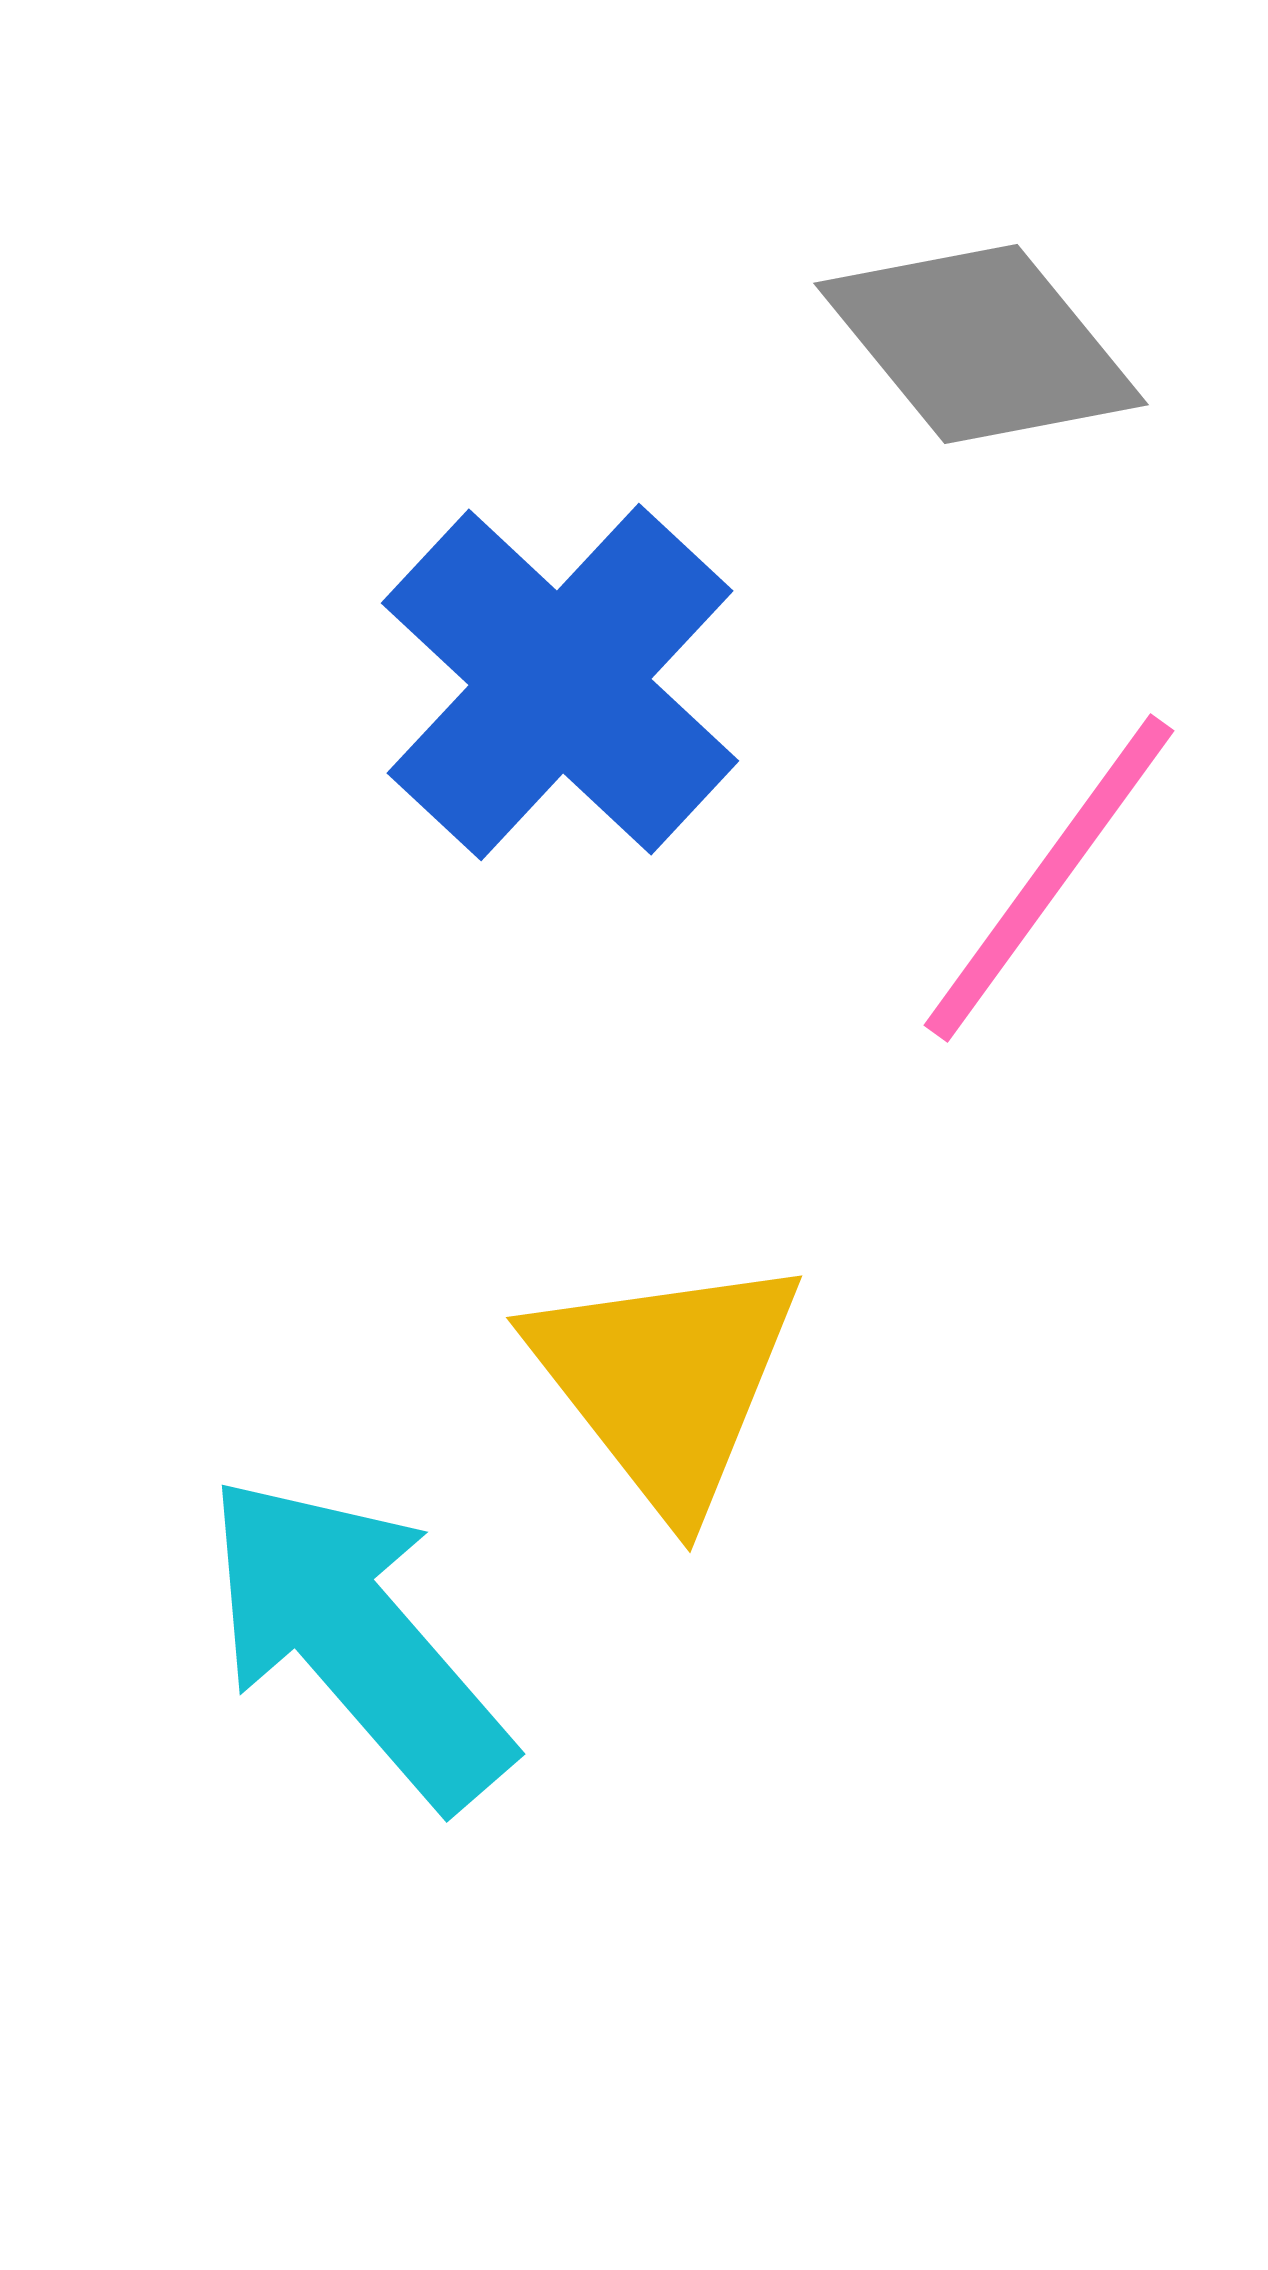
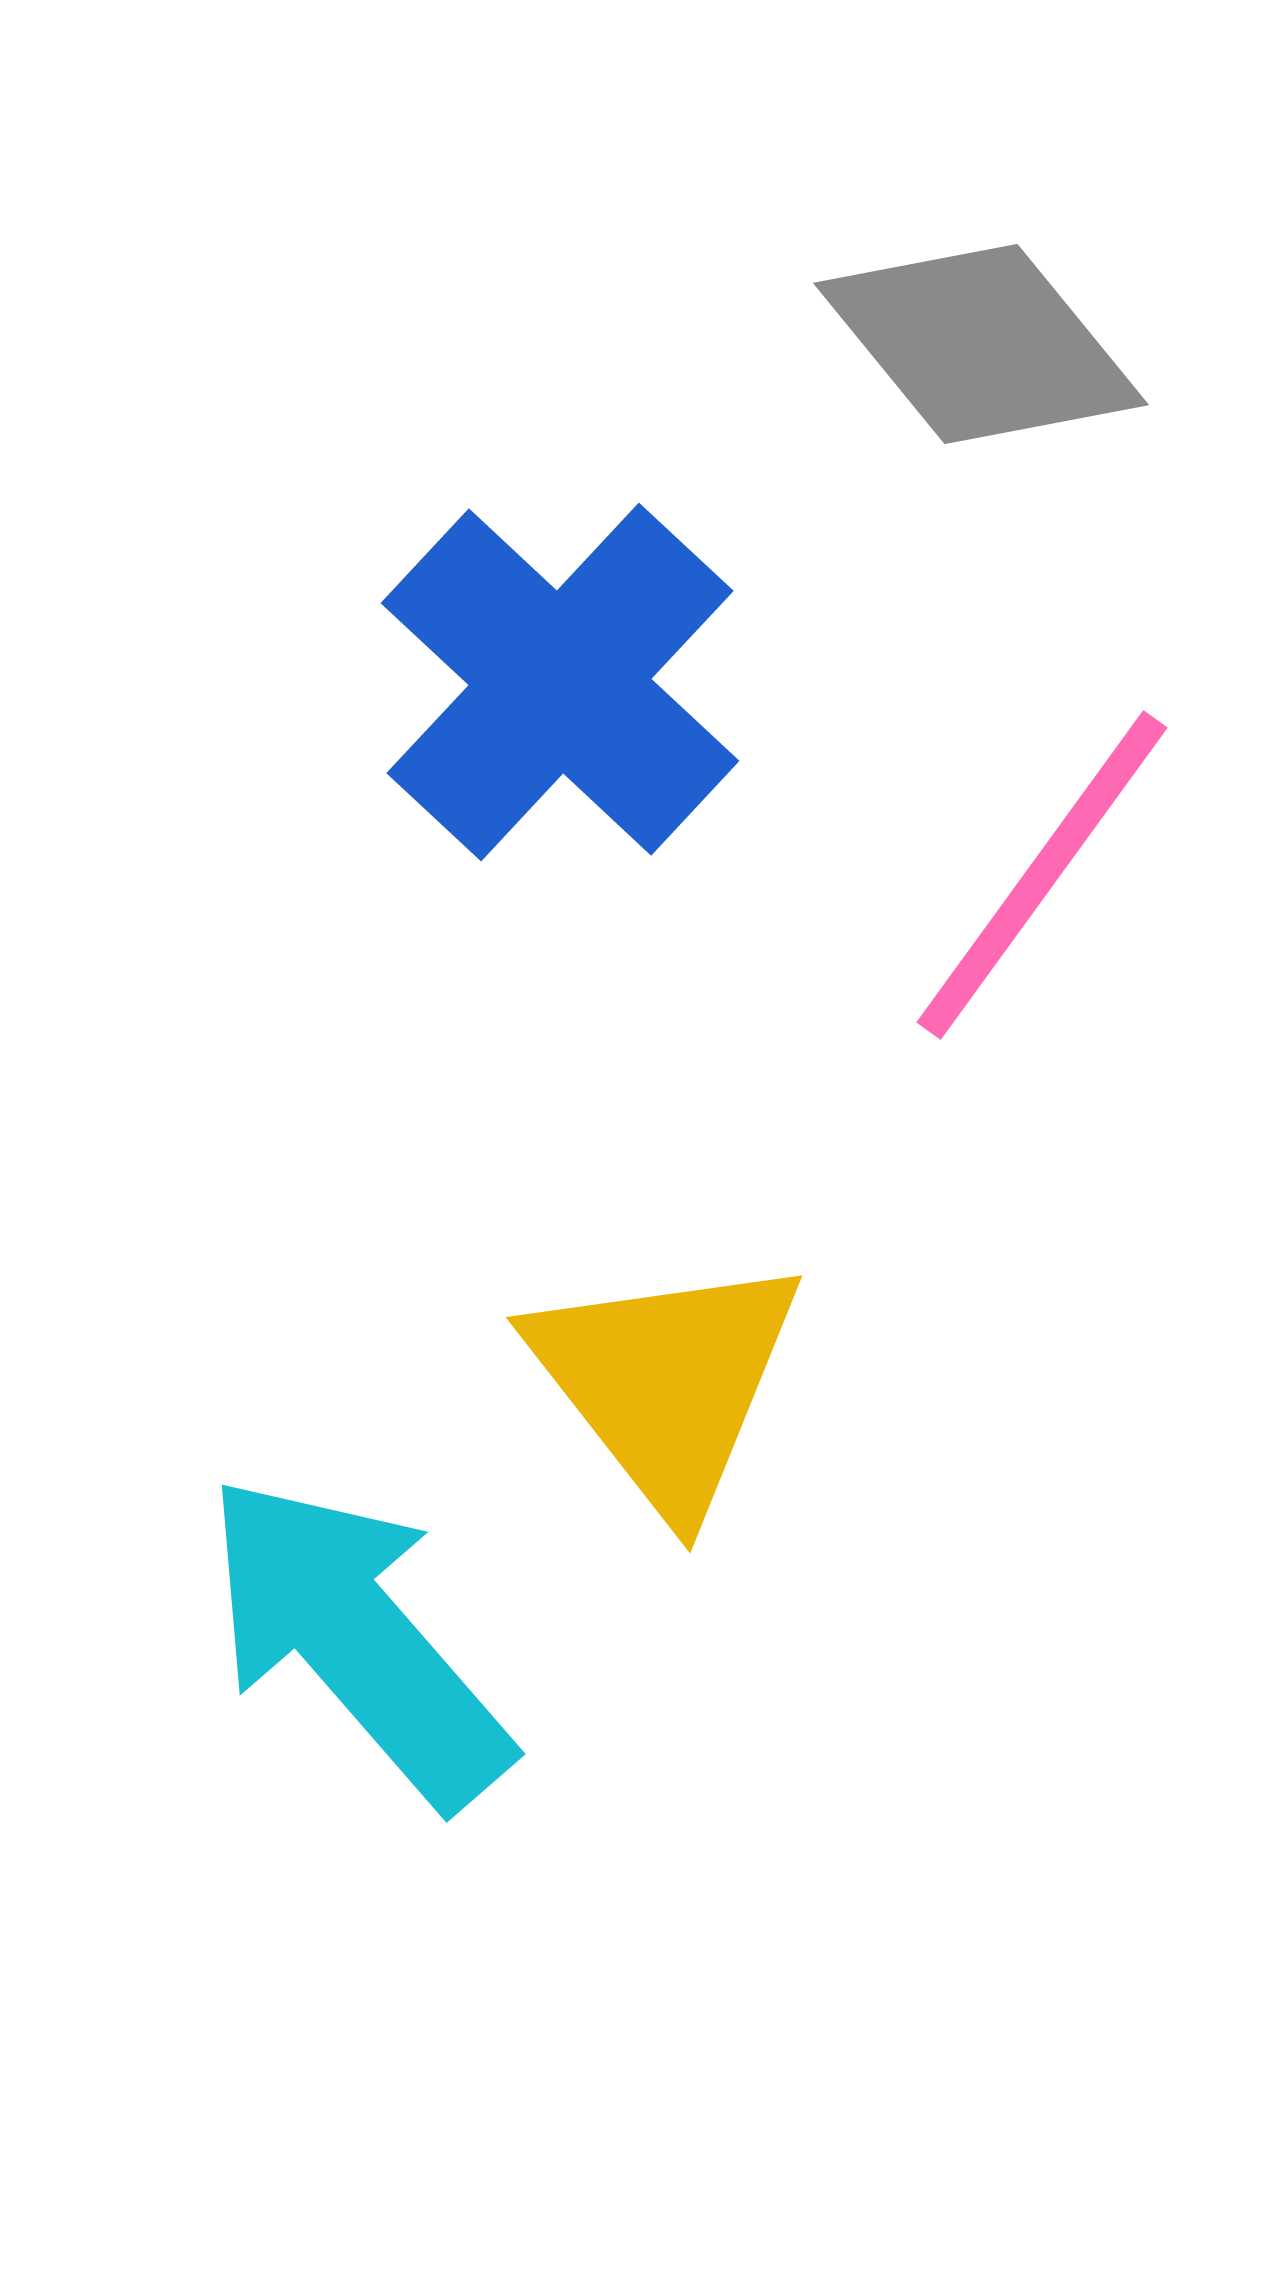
pink line: moved 7 px left, 3 px up
